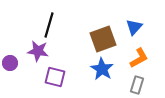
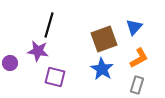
brown square: moved 1 px right
